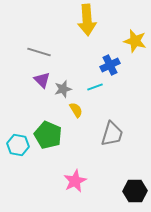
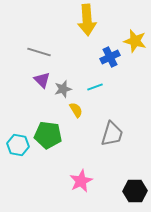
blue cross: moved 8 px up
green pentagon: rotated 16 degrees counterclockwise
pink star: moved 6 px right
